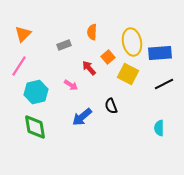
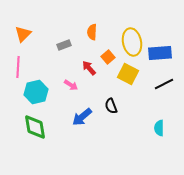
pink line: moved 1 px left, 1 px down; rotated 30 degrees counterclockwise
